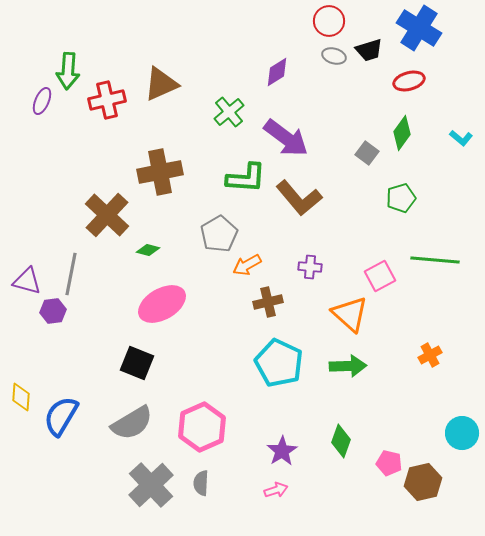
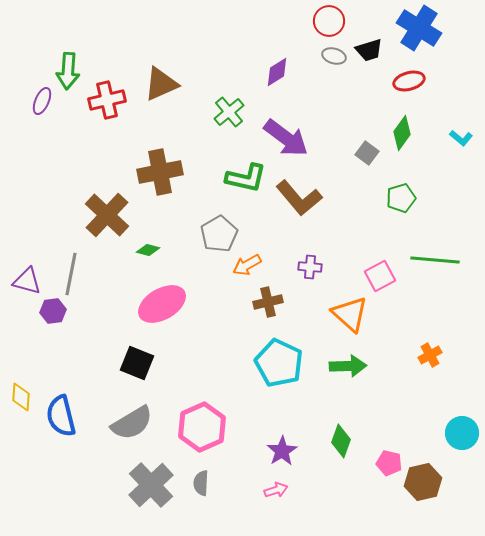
green L-shape at (246, 178): rotated 9 degrees clockwise
blue semicircle at (61, 416): rotated 45 degrees counterclockwise
